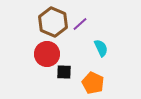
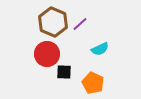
cyan semicircle: moved 1 px left, 1 px down; rotated 90 degrees clockwise
